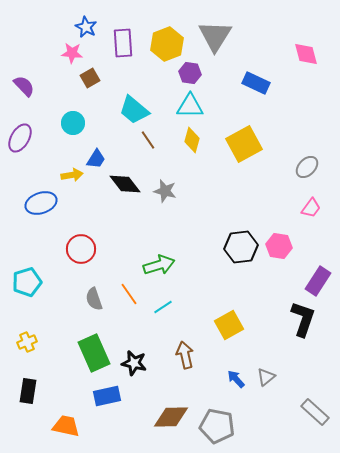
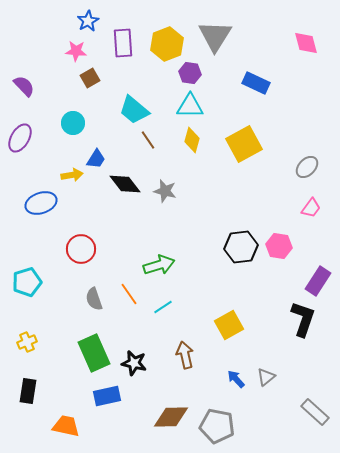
blue star at (86, 27): moved 2 px right, 6 px up; rotated 15 degrees clockwise
pink star at (72, 53): moved 4 px right, 2 px up
pink diamond at (306, 54): moved 11 px up
